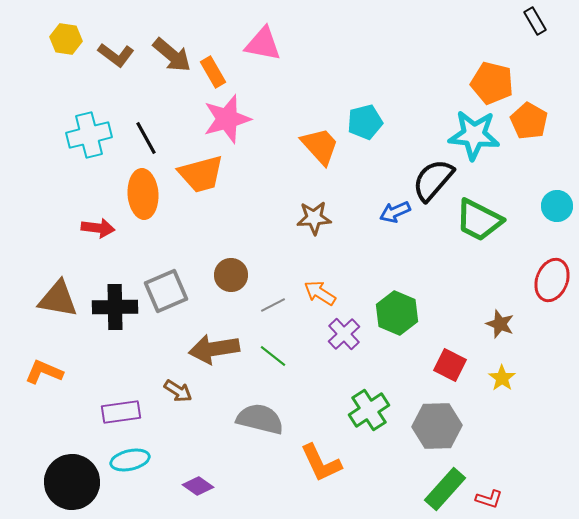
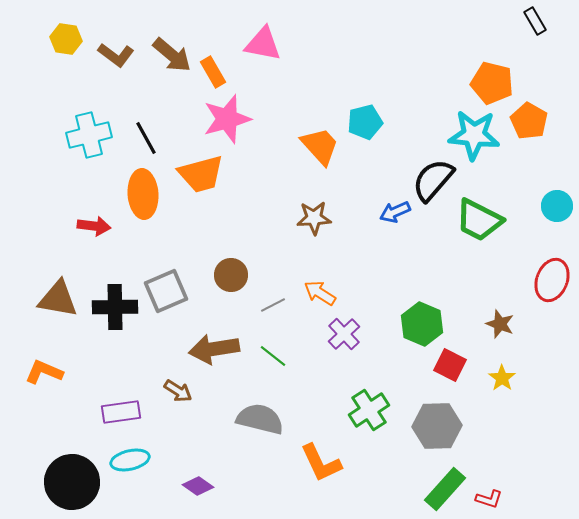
red arrow at (98, 228): moved 4 px left, 2 px up
green hexagon at (397, 313): moved 25 px right, 11 px down
